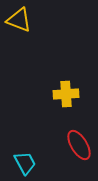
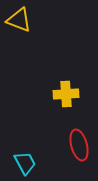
red ellipse: rotated 16 degrees clockwise
